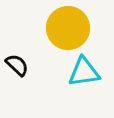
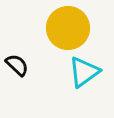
cyan triangle: rotated 28 degrees counterclockwise
